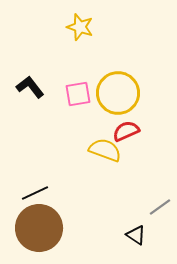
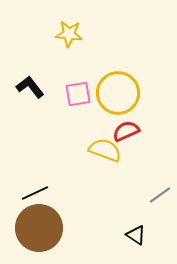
yellow star: moved 11 px left, 7 px down; rotated 12 degrees counterclockwise
gray line: moved 12 px up
